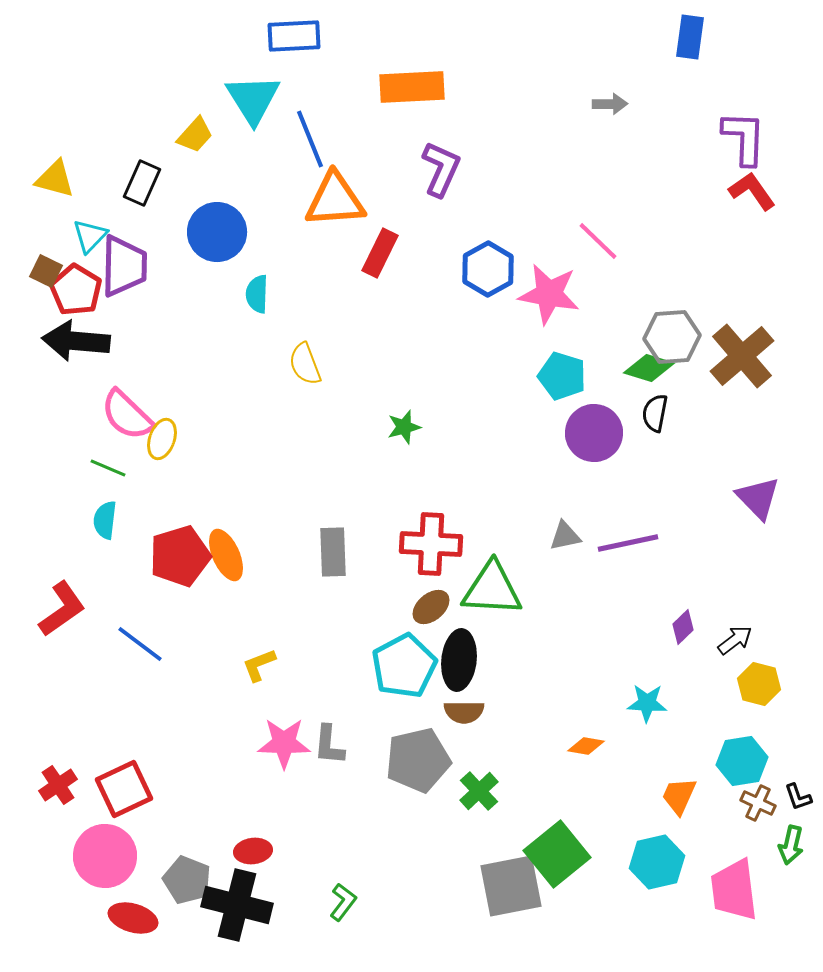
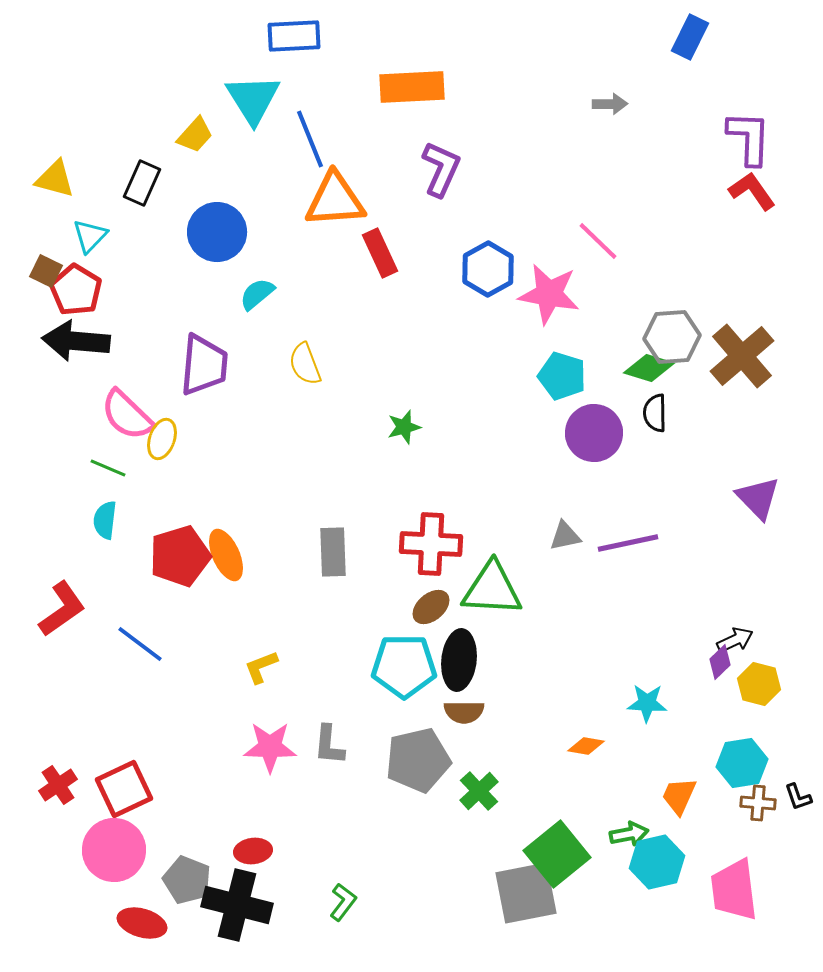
blue rectangle at (690, 37): rotated 18 degrees clockwise
purple L-shape at (744, 138): moved 5 px right
red rectangle at (380, 253): rotated 51 degrees counterclockwise
purple trapezoid at (124, 266): moved 80 px right, 99 px down; rotated 4 degrees clockwise
cyan semicircle at (257, 294): rotated 48 degrees clockwise
black semicircle at (655, 413): rotated 12 degrees counterclockwise
purple diamond at (683, 627): moved 37 px right, 35 px down
black arrow at (735, 640): rotated 12 degrees clockwise
yellow L-shape at (259, 665): moved 2 px right, 2 px down
cyan pentagon at (404, 666): rotated 28 degrees clockwise
pink star at (284, 743): moved 14 px left, 4 px down
cyan hexagon at (742, 761): moved 2 px down
brown cross at (758, 803): rotated 20 degrees counterclockwise
green arrow at (791, 845): moved 162 px left, 11 px up; rotated 114 degrees counterclockwise
pink circle at (105, 856): moved 9 px right, 6 px up
gray square at (511, 886): moved 15 px right, 7 px down
red ellipse at (133, 918): moved 9 px right, 5 px down
